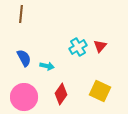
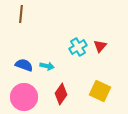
blue semicircle: moved 7 px down; rotated 42 degrees counterclockwise
